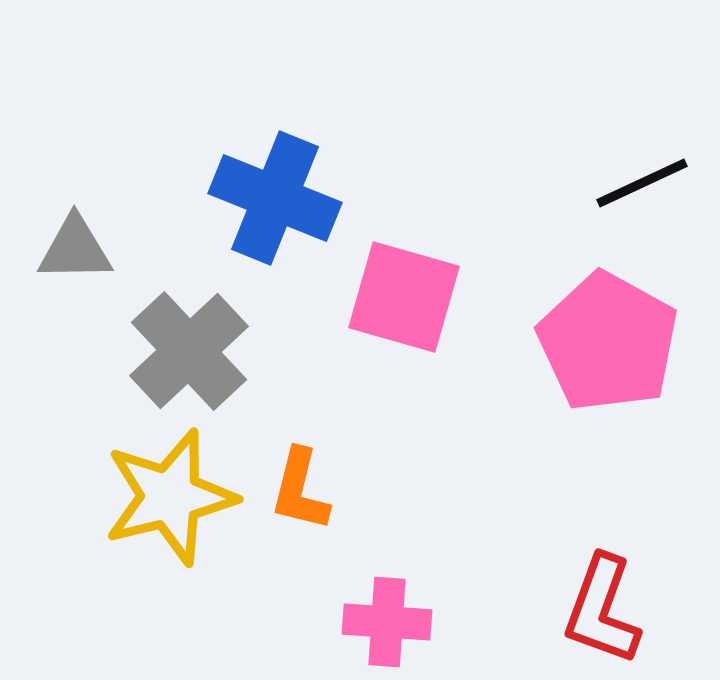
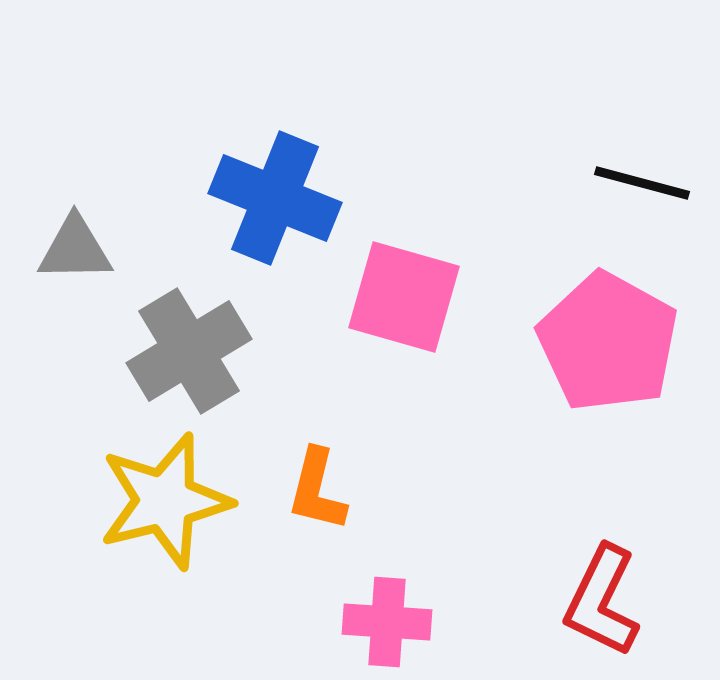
black line: rotated 40 degrees clockwise
gray cross: rotated 12 degrees clockwise
orange L-shape: moved 17 px right
yellow star: moved 5 px left, 4 px down
red L-shape: moved 9 px up; rotated 6 degrees clockwise
